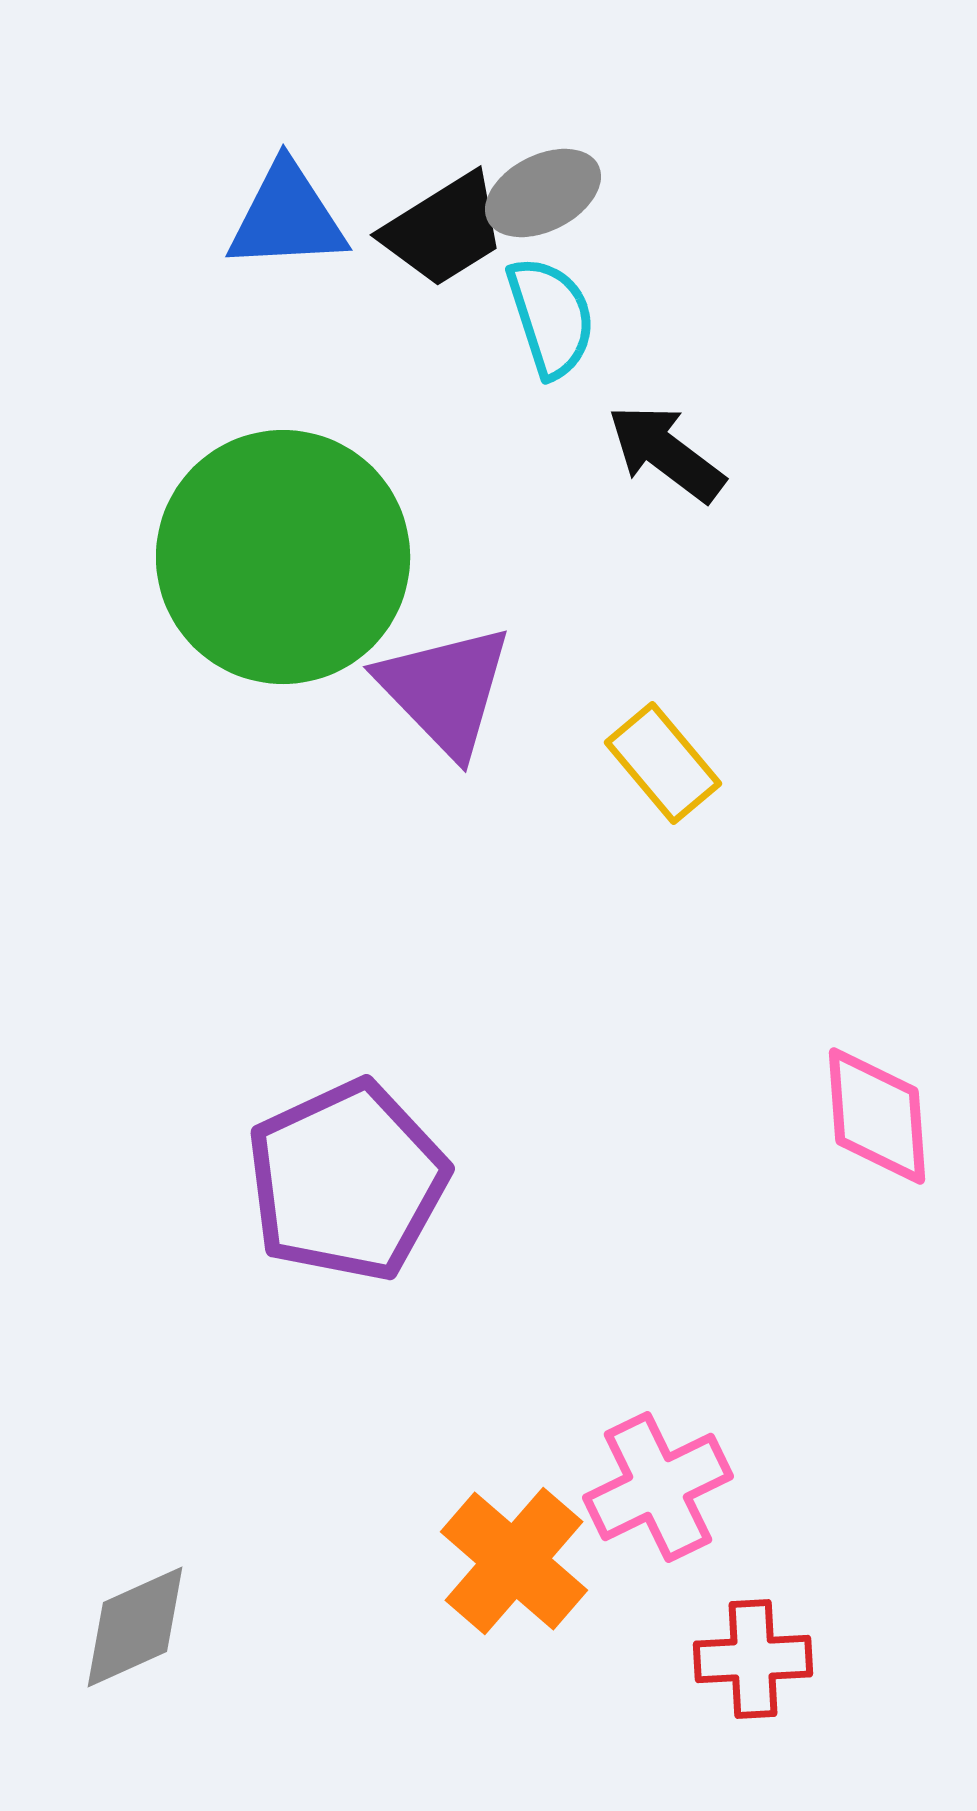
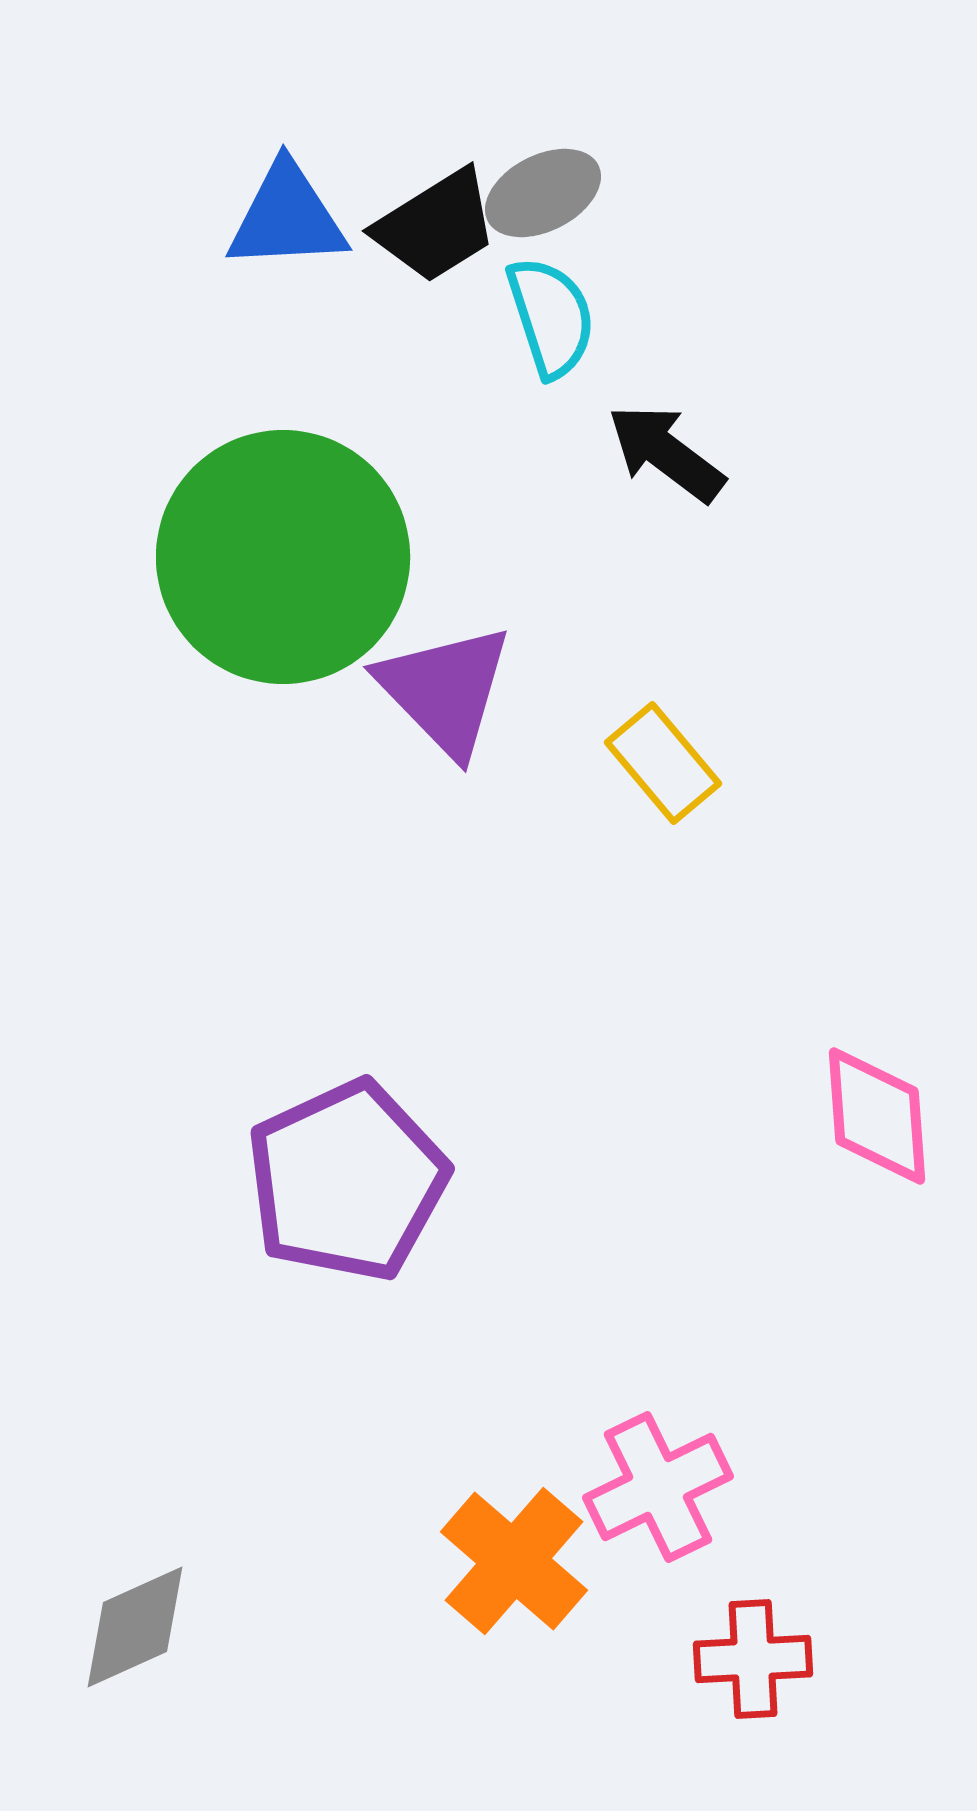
black trapezoid: moved 8 px left, 4 px up
